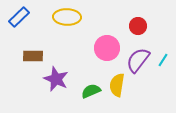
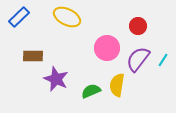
yellow ellipse: rotated 24 degrees clockwise
purple semicircle: moved 1 px up
